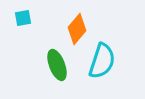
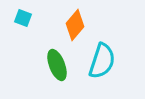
cyan square: rotated 30 degrees clockwise
orange diamond: moved 2 px left, 4 px up
